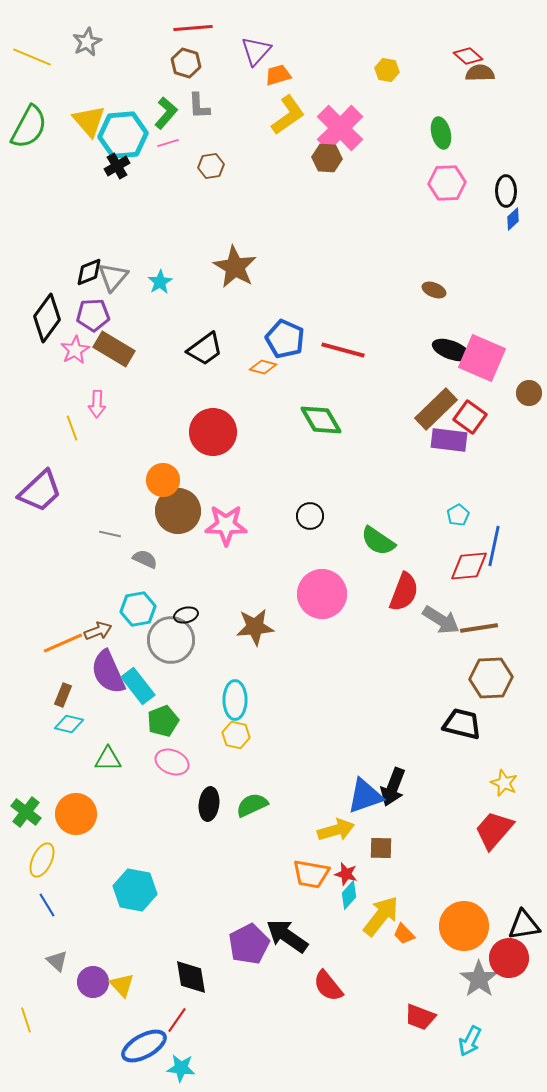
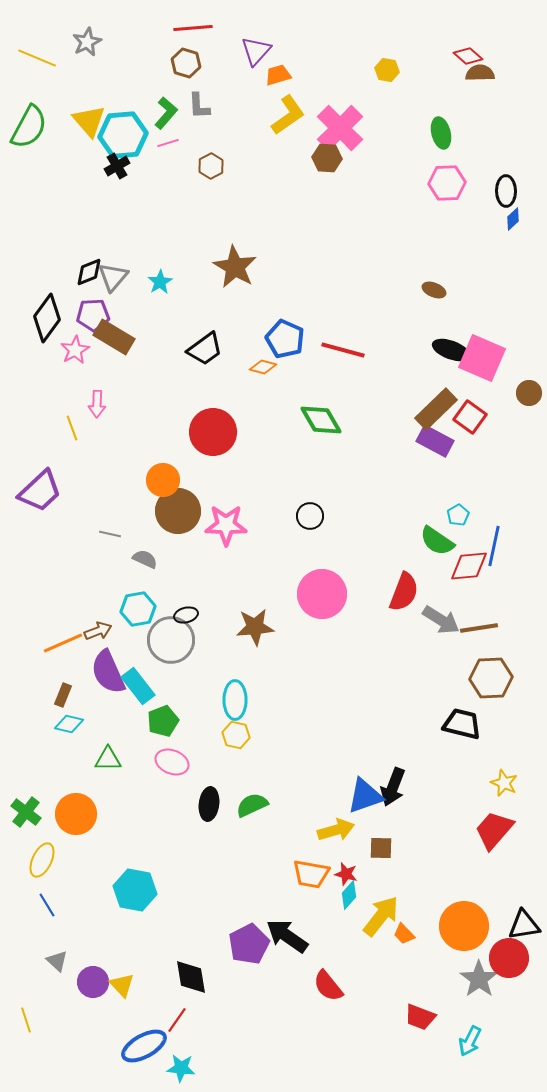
yellow line at (32, 57): moved 5 px right, 1 px down
brown hexagon at (211, 166): rotated 20 degrees counterclockwise
brown rectangle at (114, 349): moved 12 px up
purple rectangle at (449, 440): moved 14 px left, 1 px down; rotated 21 degrees clockwise
green semicircle at (378, 541): moved 59 px right
